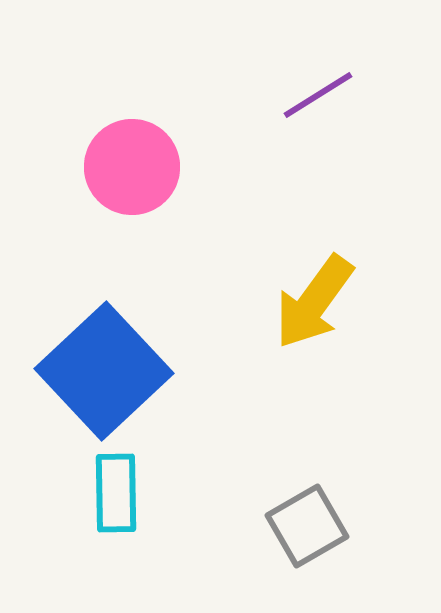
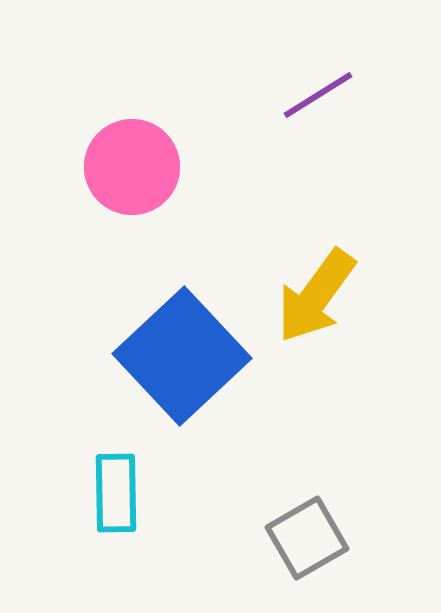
yellow arrow: moved 2 px right, 6 px up
blue square: moved 78 px right, 15 px up
gray square: moved 12 px down
